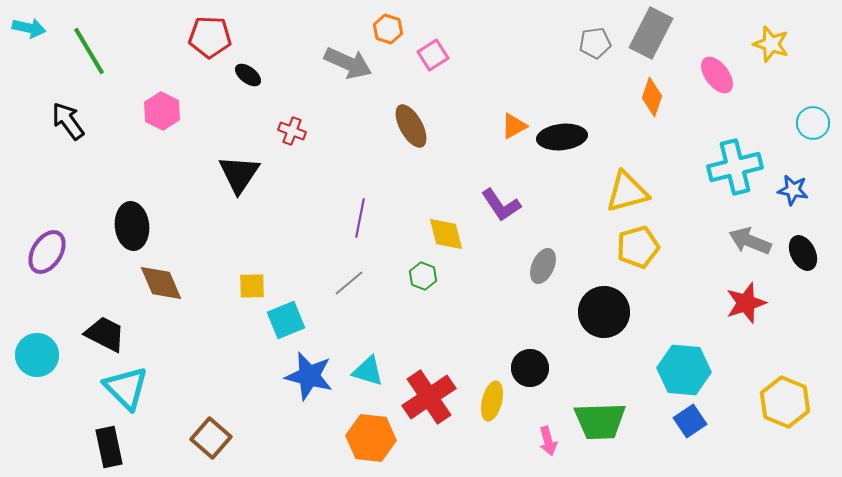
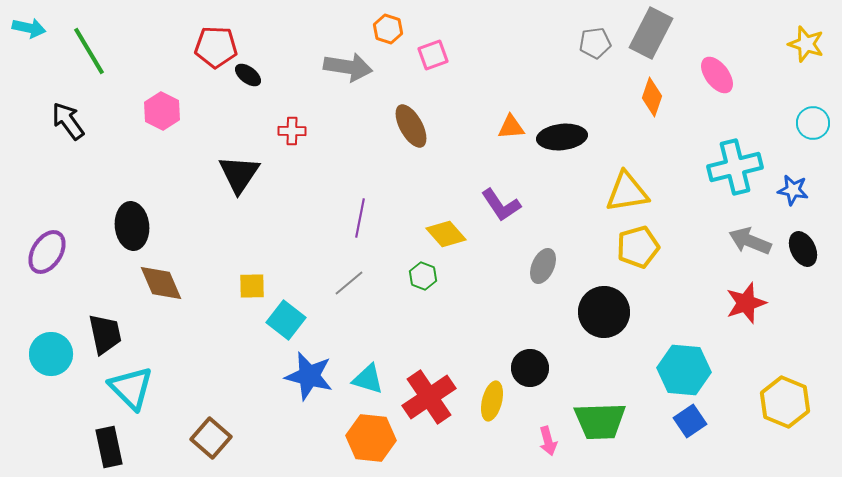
red pentagon at (210, 37): moved 6 px right, 10 px down
yellow star at (771, 44): moved 35 px right
pink square at (433, 55): rotated 12 degrees clockwise
gray arrow at (348, 63): moved 4 px down; rotated 15 degrees counterclockwise
orange triangle at (514, 126): moved 3 px left, 1 px down; rotated 24 degrees clockwise
red cross at (292, 131): rotated 20 degrees counterclockwise
yellow triangle at (627, 192): rotated 6 degrees clockwise
yellow diamond at (446, 234): rotated 27 degrees counterclockwise
black ellipse at (803, 253): moved 4 px up
cyan square at (286, 320): rotated 30 degrees counterclockwise
black trapezoid at (105, 334): rotated 51 degrees clockwise
cyan circle at (37, 355): moved 14 px right, 1 px up
cyan triangle at (368, 371): moved 8 px down
cyan triangle at (126, 388): moved 5 px right
